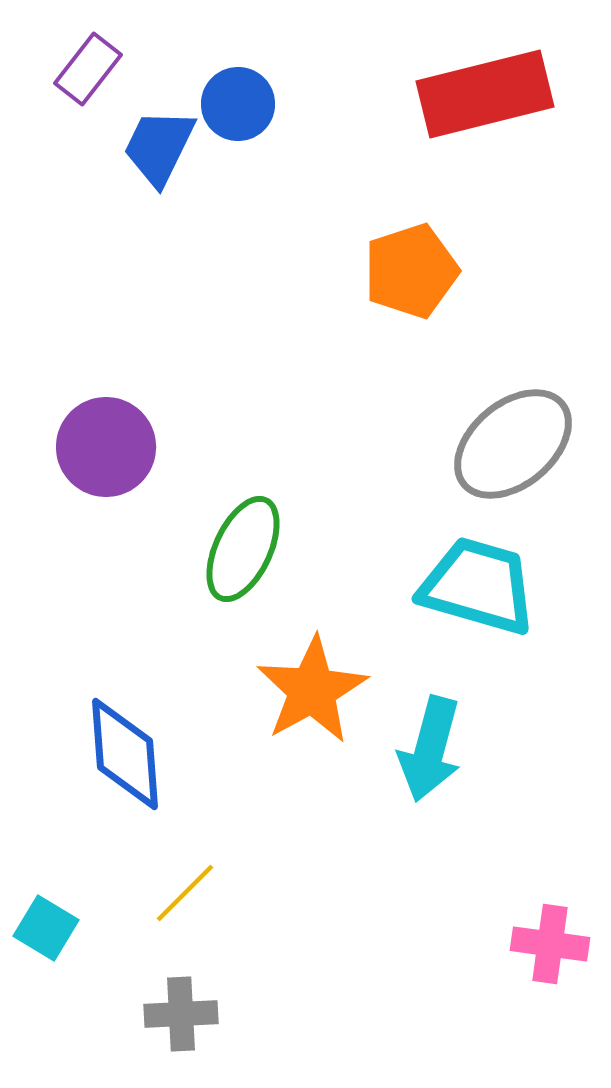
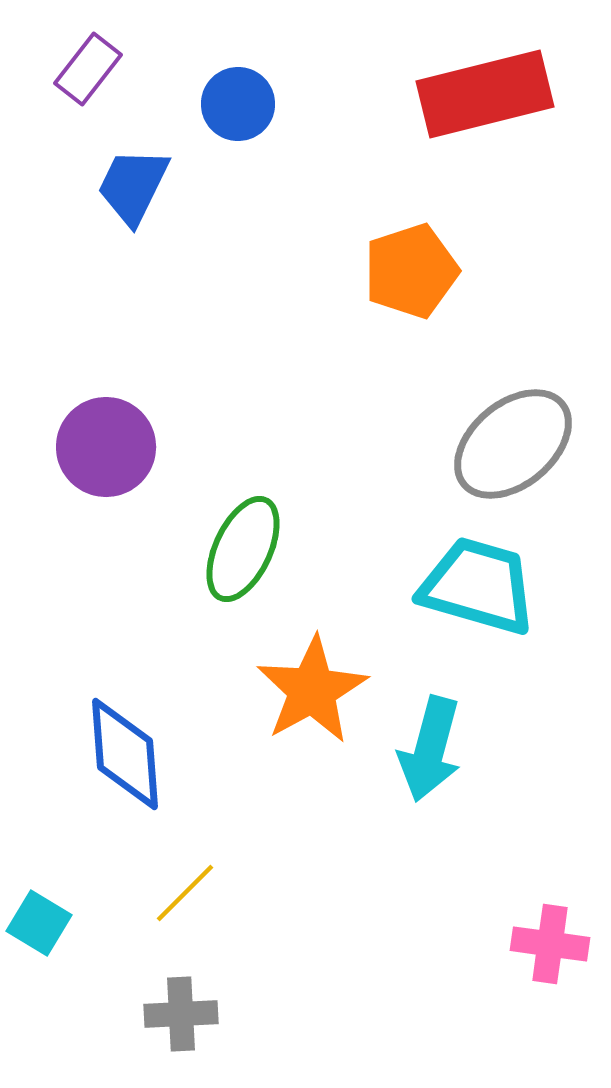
blue trapezoid: moved 26 px left, 39 px down
cyan square: moved 7 px left, 5 px up
